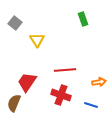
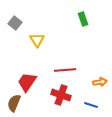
orange arrow: moved 1 px right
